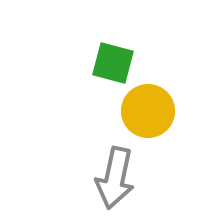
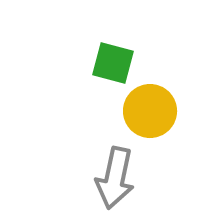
yellow circle: moved 2 px right
